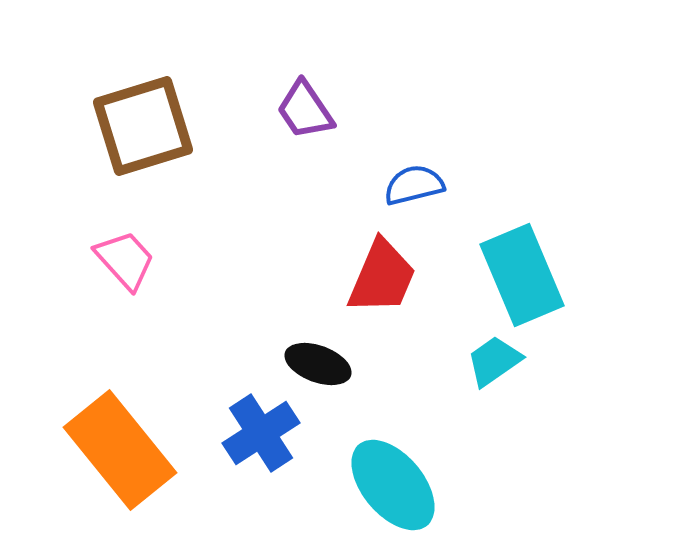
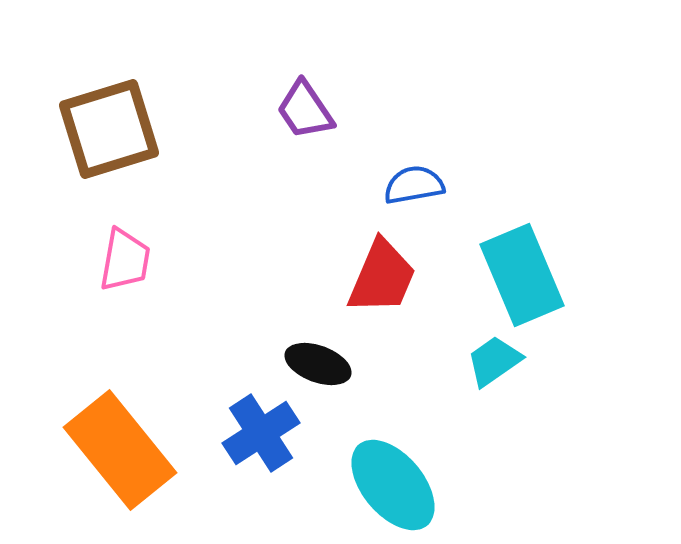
brown square: moved 34 px left, 3 px down
blue semicircle: rotated 4 degrees clockwise
pink trapezoid: rotated 52 degrees clockwise
